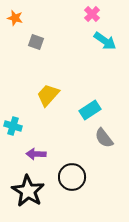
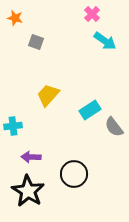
cyan cross: rotated 24 degrees counterclockwise
gray semicircle: moved 10 px right, 11 px up
purple arrow: moved 5 px left, 3 px down
black circle: moved 2 px right, 3 px up
